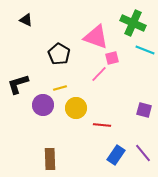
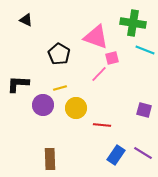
green cross: rotated 15 degrees counterclockwise
black L-shape: rotated 20 degrees clockwise
purple line: rotated 18 degrees counterclockwise
